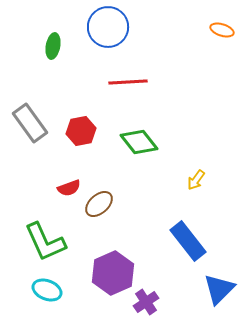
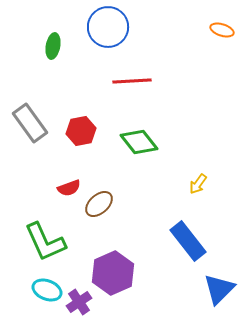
red line: moved 4 px right, 1 px up
yellow arrow: moved 2 px right, 4 px down
purple cross: moved 67 px left
